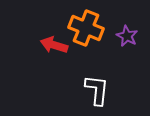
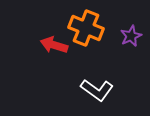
purple star: moved 4 px right; rotated 20 degrees clockwise
white L-shape: rotated 120 degrees clockwise
